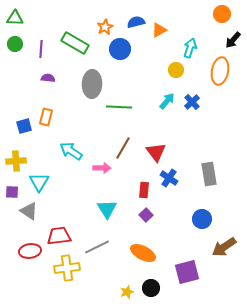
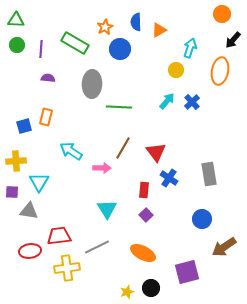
green triangle at (15, 18): moved 1 px right, 2 px down
blue semicircle at (136, 22): rotated 78 degrees counterclockwise
green circle at (15, 44): moved 2 px right, 1 px down
gray triangle at (29, 211): rotated 24 degrees counterclockwise
